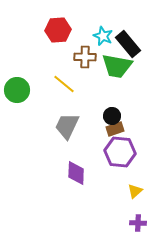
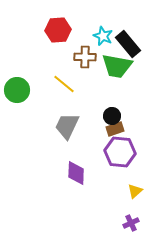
purple cross: moved 7 px left; rotated 28 degrees counterclockwise
